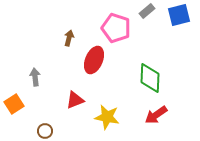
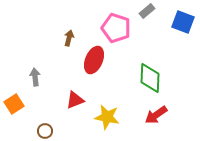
blue square: moved 4 px right, 7 px down; rotated 35 degrees clockwise
